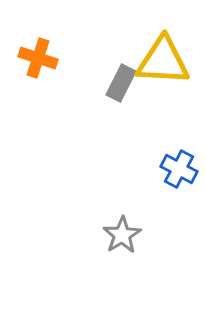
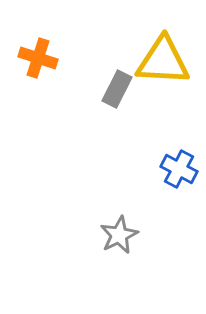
gray rectangle: moved 4 px left, 6 px down
gray star: moved 3 px left; rotated 6 degrees clockwise
